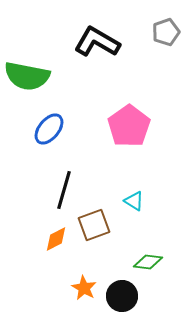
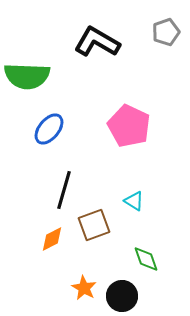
green semicircle: rotated 9 degrees counterclockwise
pink pentagon: rotated 12 degrees counterclockwise
orange diamond: moved 4 px left
green diamond: moved 2 px left, 3 px up; rotated 64 degrees clockwise
